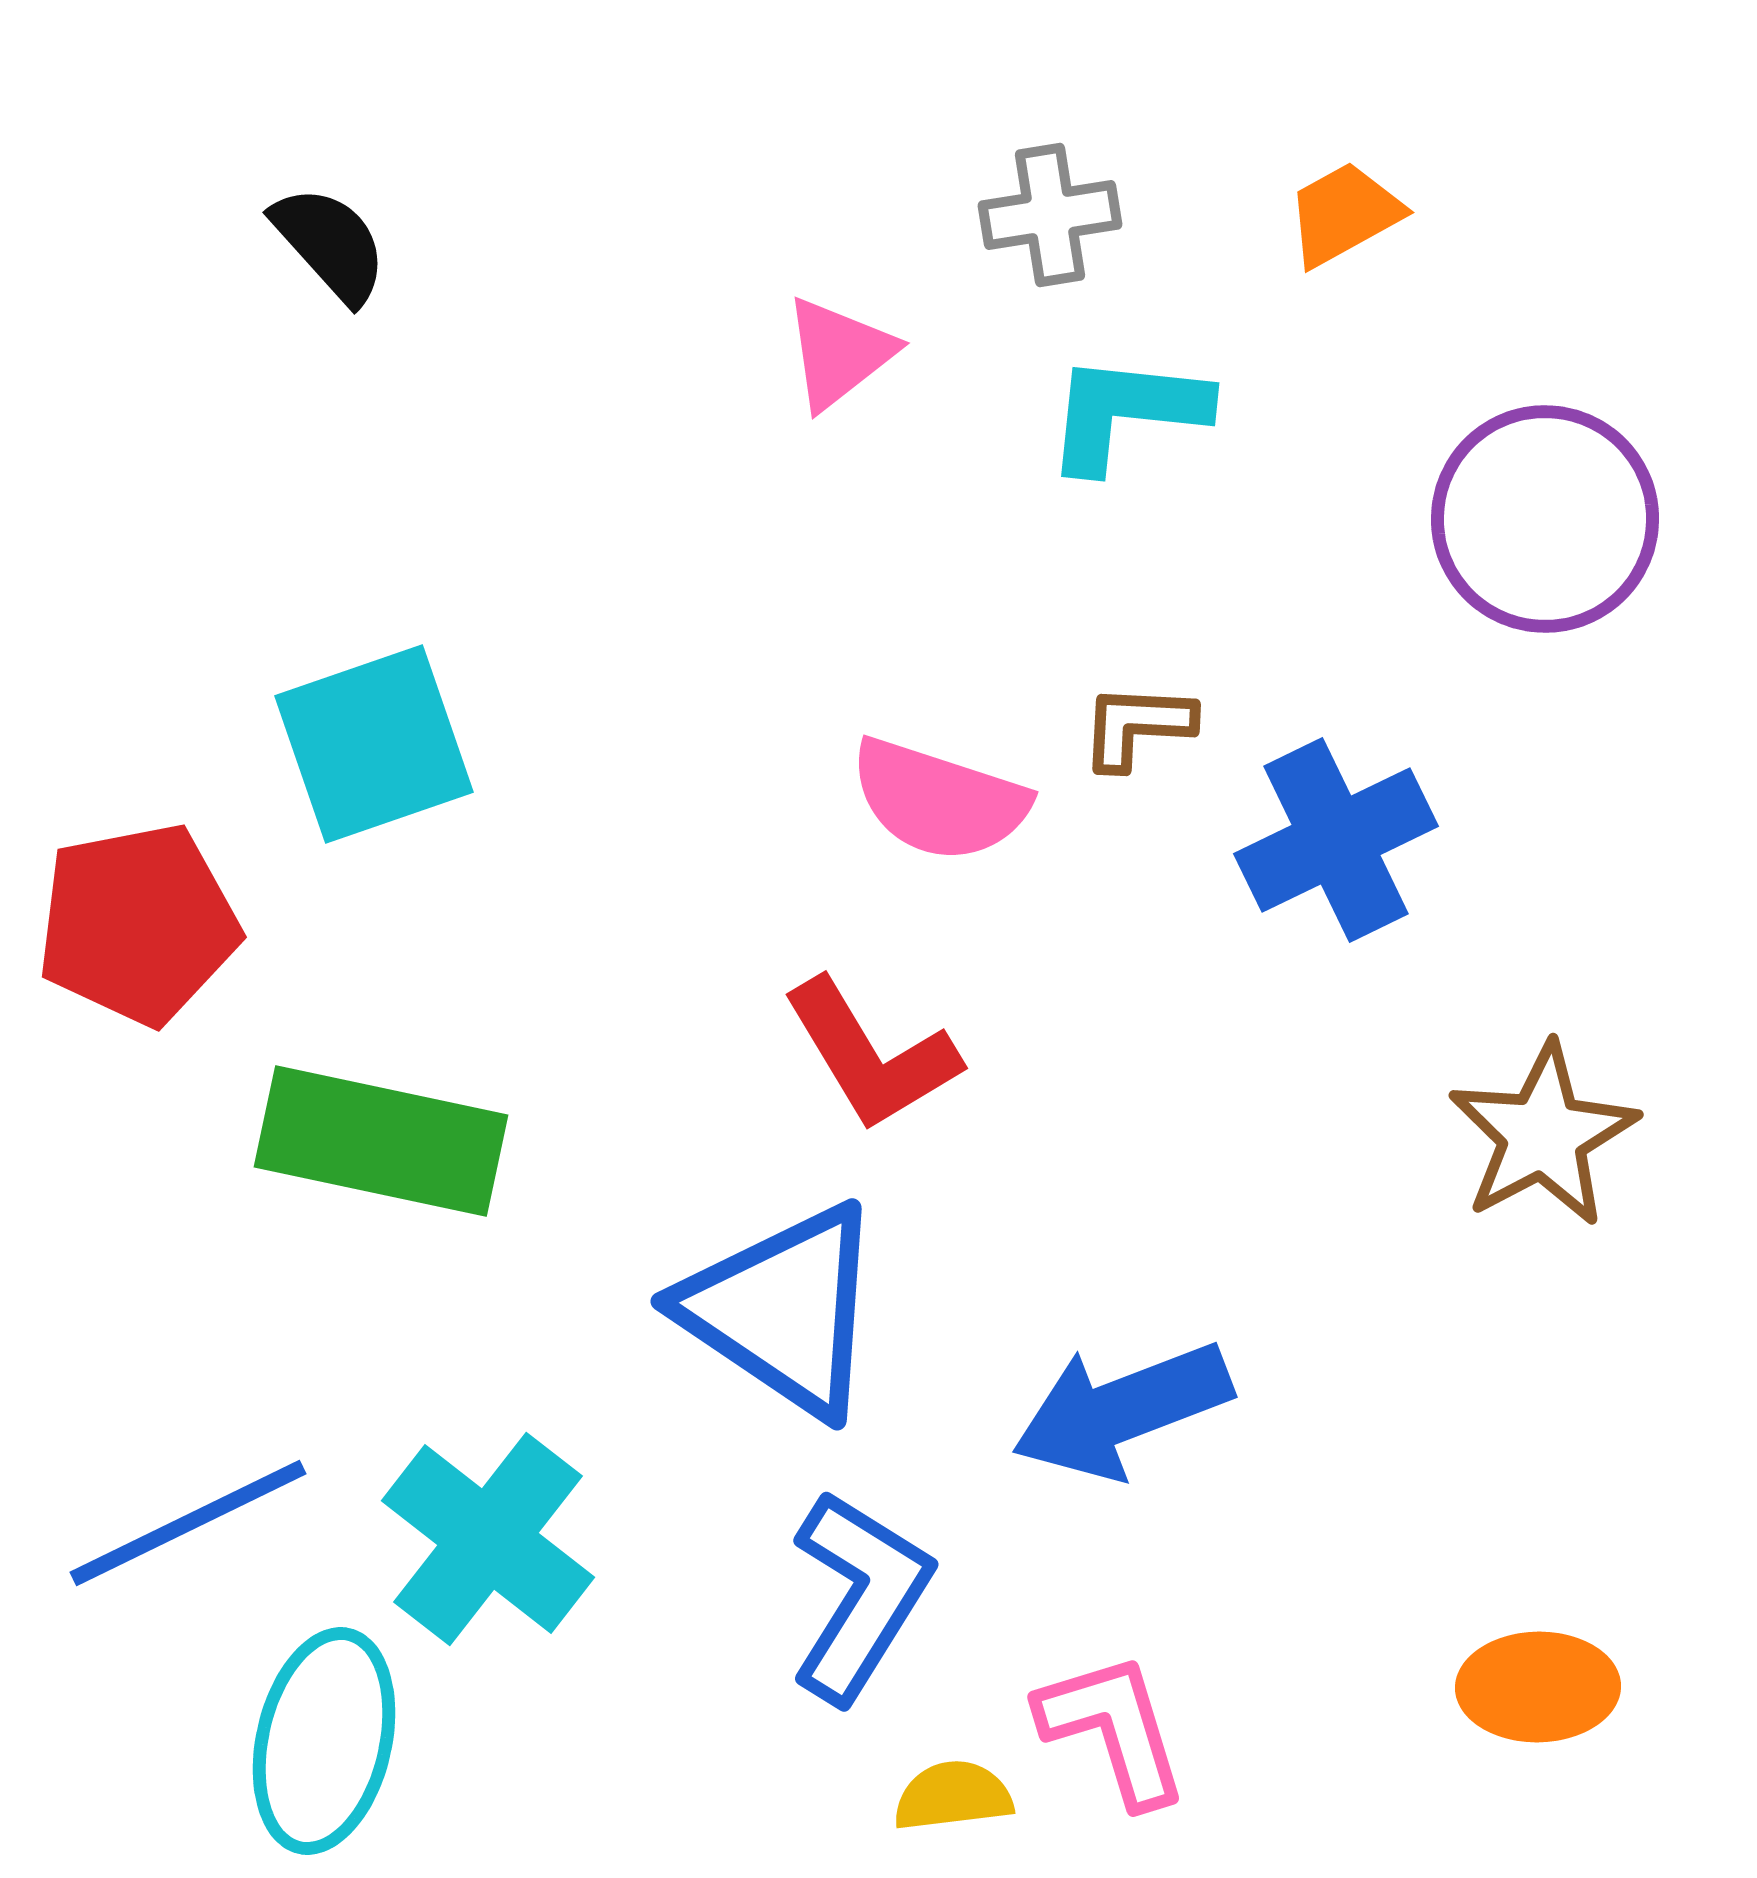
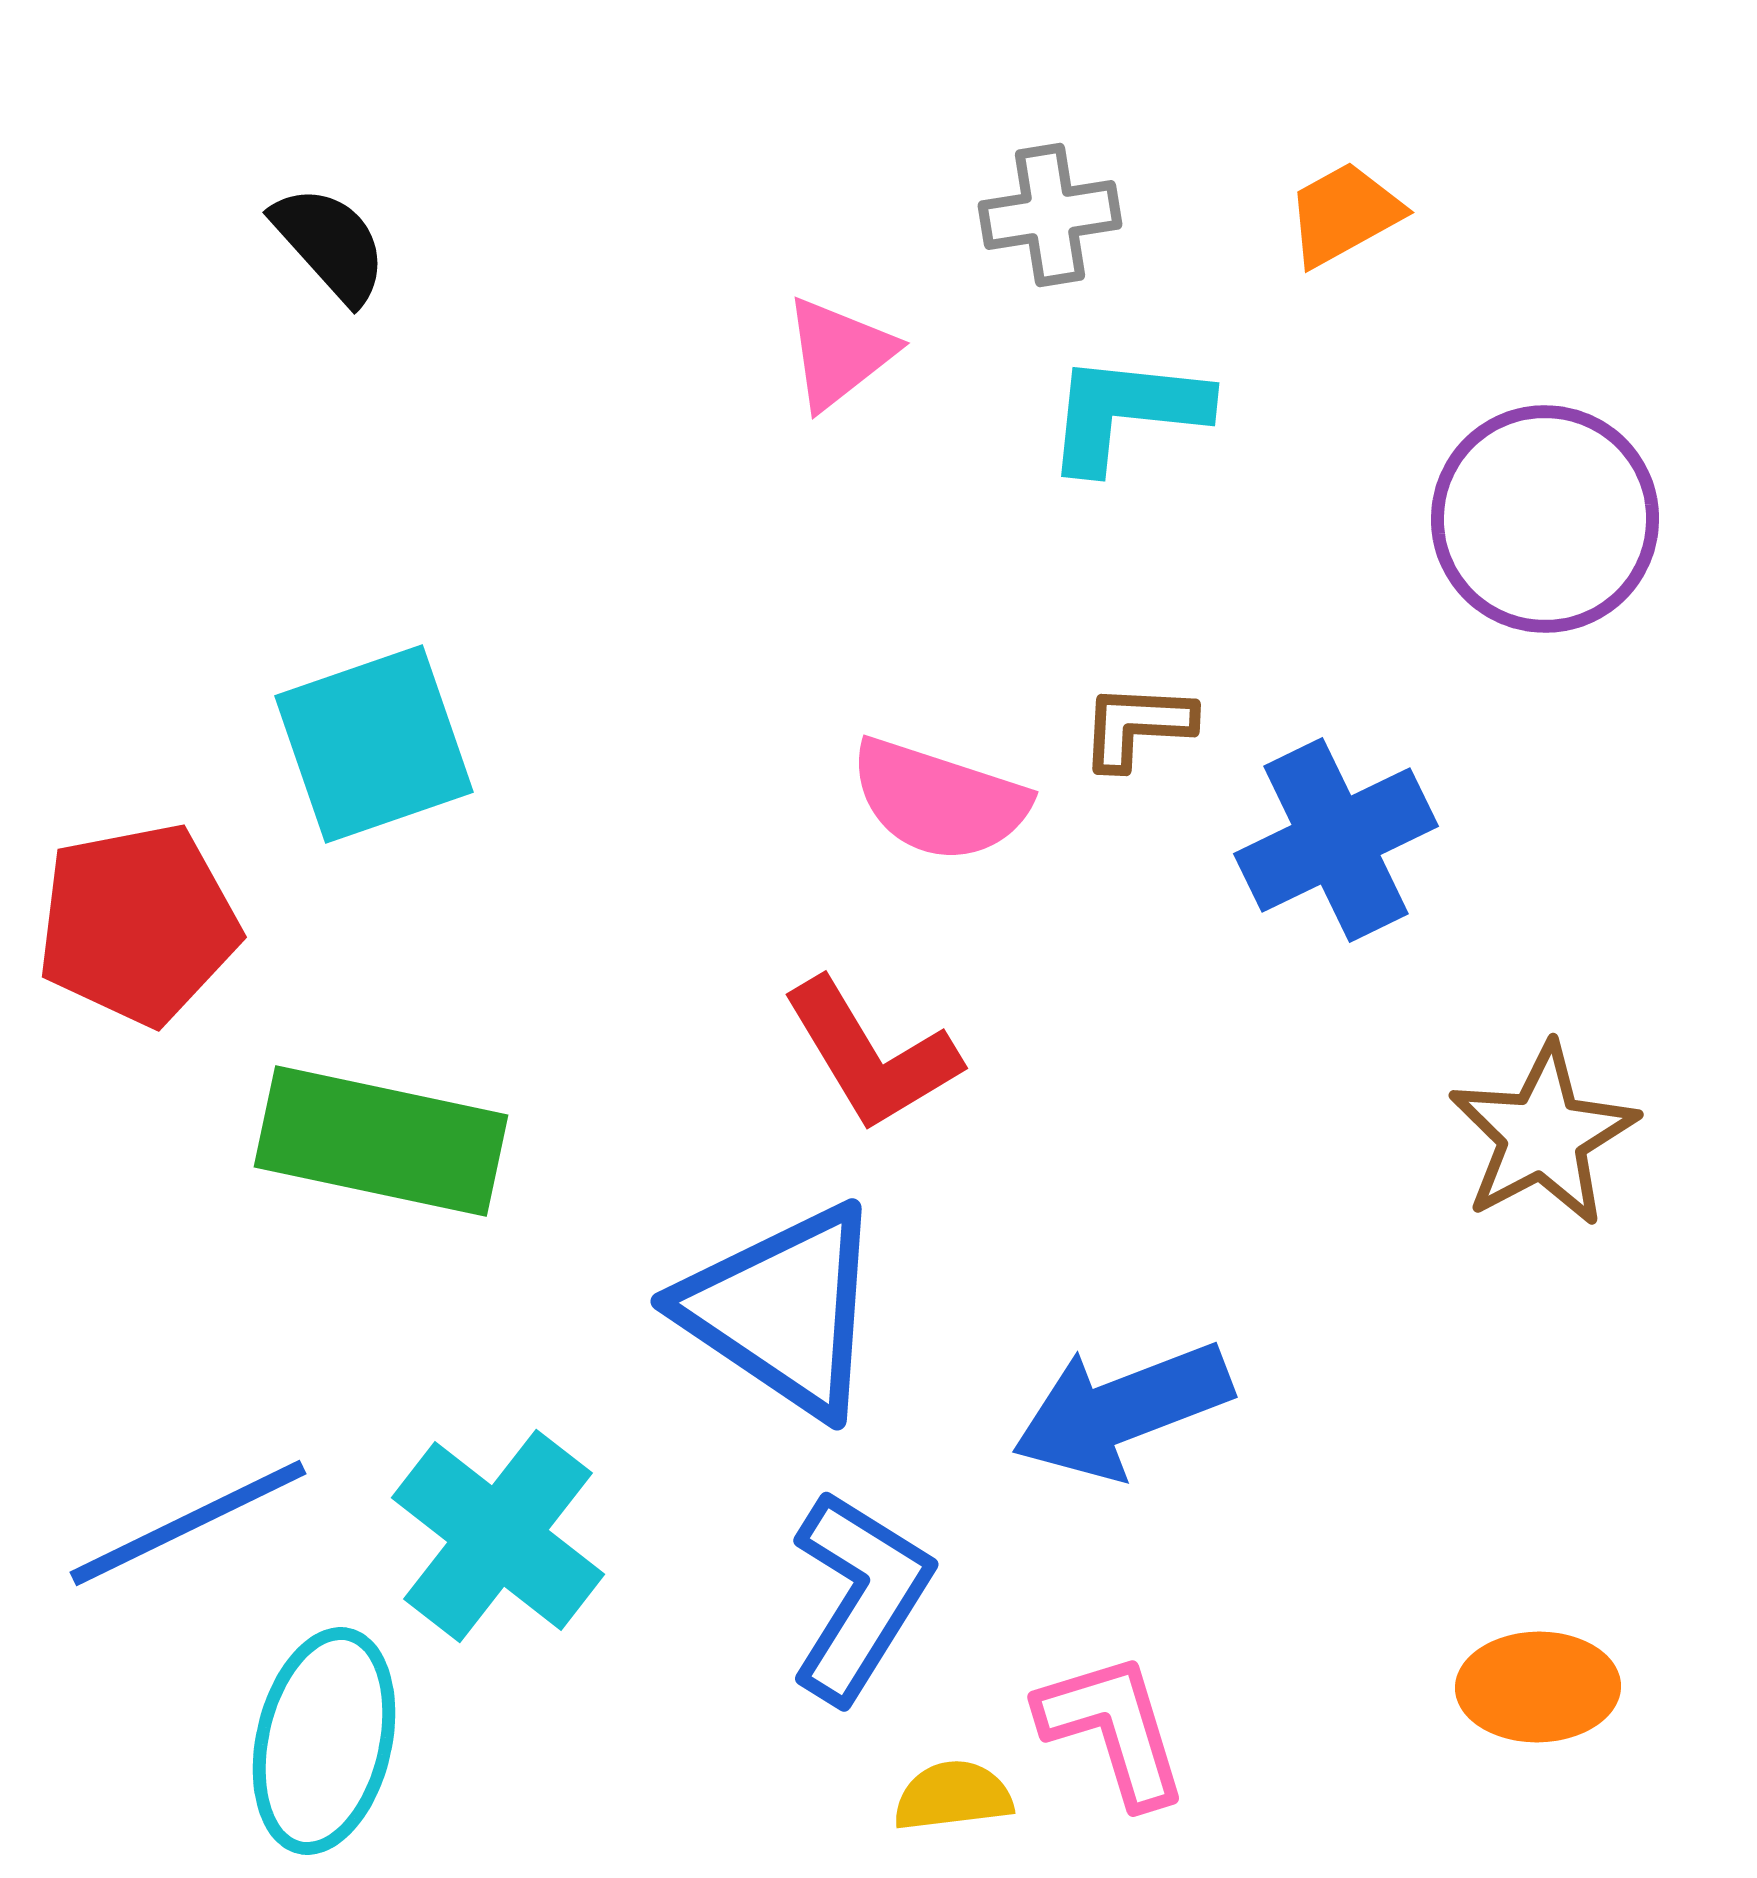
cyan cross: moved 10 px right, 3 px up
